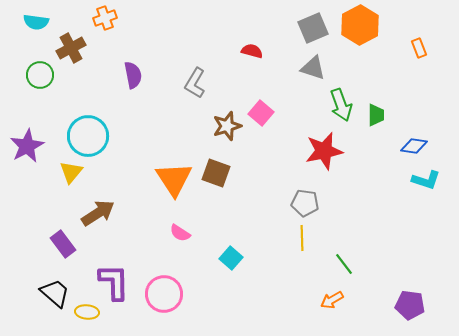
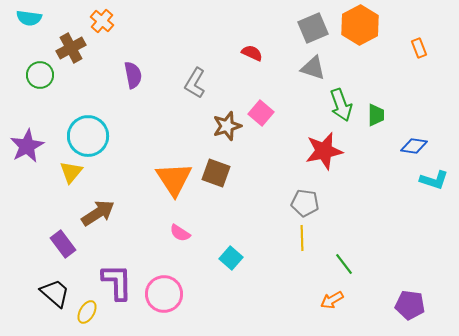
orange cross: moved 3 px left, 3 px down; rotated 30 degrees counterclockwise
cyan semicircle: moved 7 px left, 4 px up
red semicircle: moved 2 px down; rotated 10 degrees clockwise
cyan L-shape: moved 8 px right
purple L-shape: moved 3 px right
yellow ellipse: rotated 65 degrees counterclockwise
